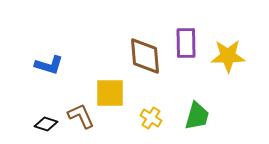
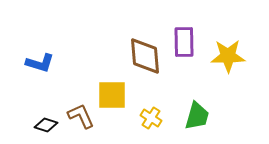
purple rectangle: moved 2 px left, 1 px up
blue L-shape: moved 9 px left, 2 px up
yellow square: moved 2 px right, 2 px down
black diamond: moved 1 px down
